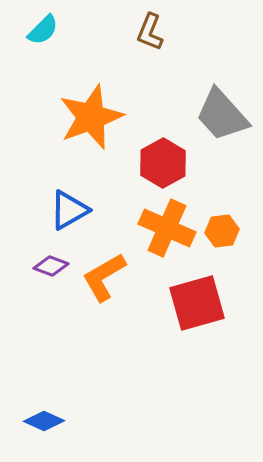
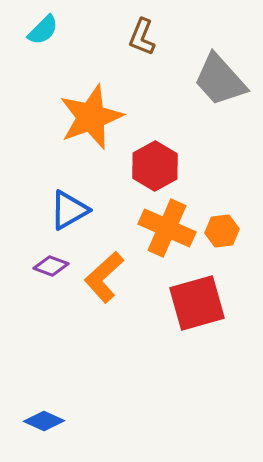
brown L-shape: moved 8 px left, 5 px down
gray trapezoid: moved 2 px left, 35 px up
red hexagon: moved 8 px left, 3 px down
orange L-shape: rotated 12 degrees counterclockwise
